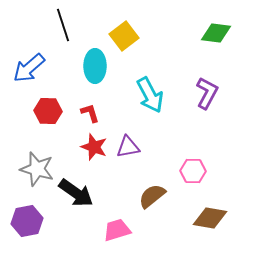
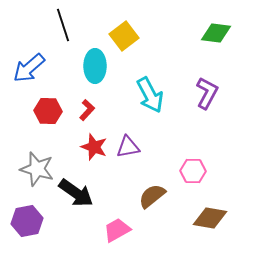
red L-shape: moved 3 px left, 3 px up; rotated 60 degrees clockwise
pink trapezoid: rotated 12 degrees counterclockwise
